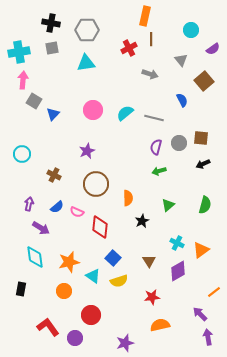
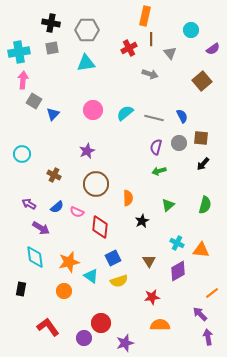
gray triangle at (181, 60): moved 11 px left, 7 px up
brown square at (204, 81): moved 2 px left
blue semicircle at (182, 100): moved 16 px down
black arrow at (203, 164): rotated 24 degrees counterclockwise
purple arrow at (29, 204): rotated 72 degrees counterclockwise
orange triangle at (201, 250): rotated 42 degrees clockwise
blue square at (113, 258): rotated 21 degrees clockwise
cyan triangle at (93, 276): moved 2 px left
orange line at (214, 292): moved 2 px left, 1 px down
red circle at (91, 315): moved 10 px right, 8 px down
orange semicircle at (160, 325): rotated 12 degrees clockwise
purple circle at (75, 338): moved 9 px right
